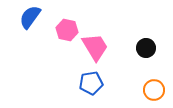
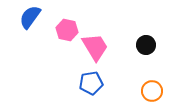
black circle: moved 3 px up
orange circle: moved 2 px left, 1 px down
